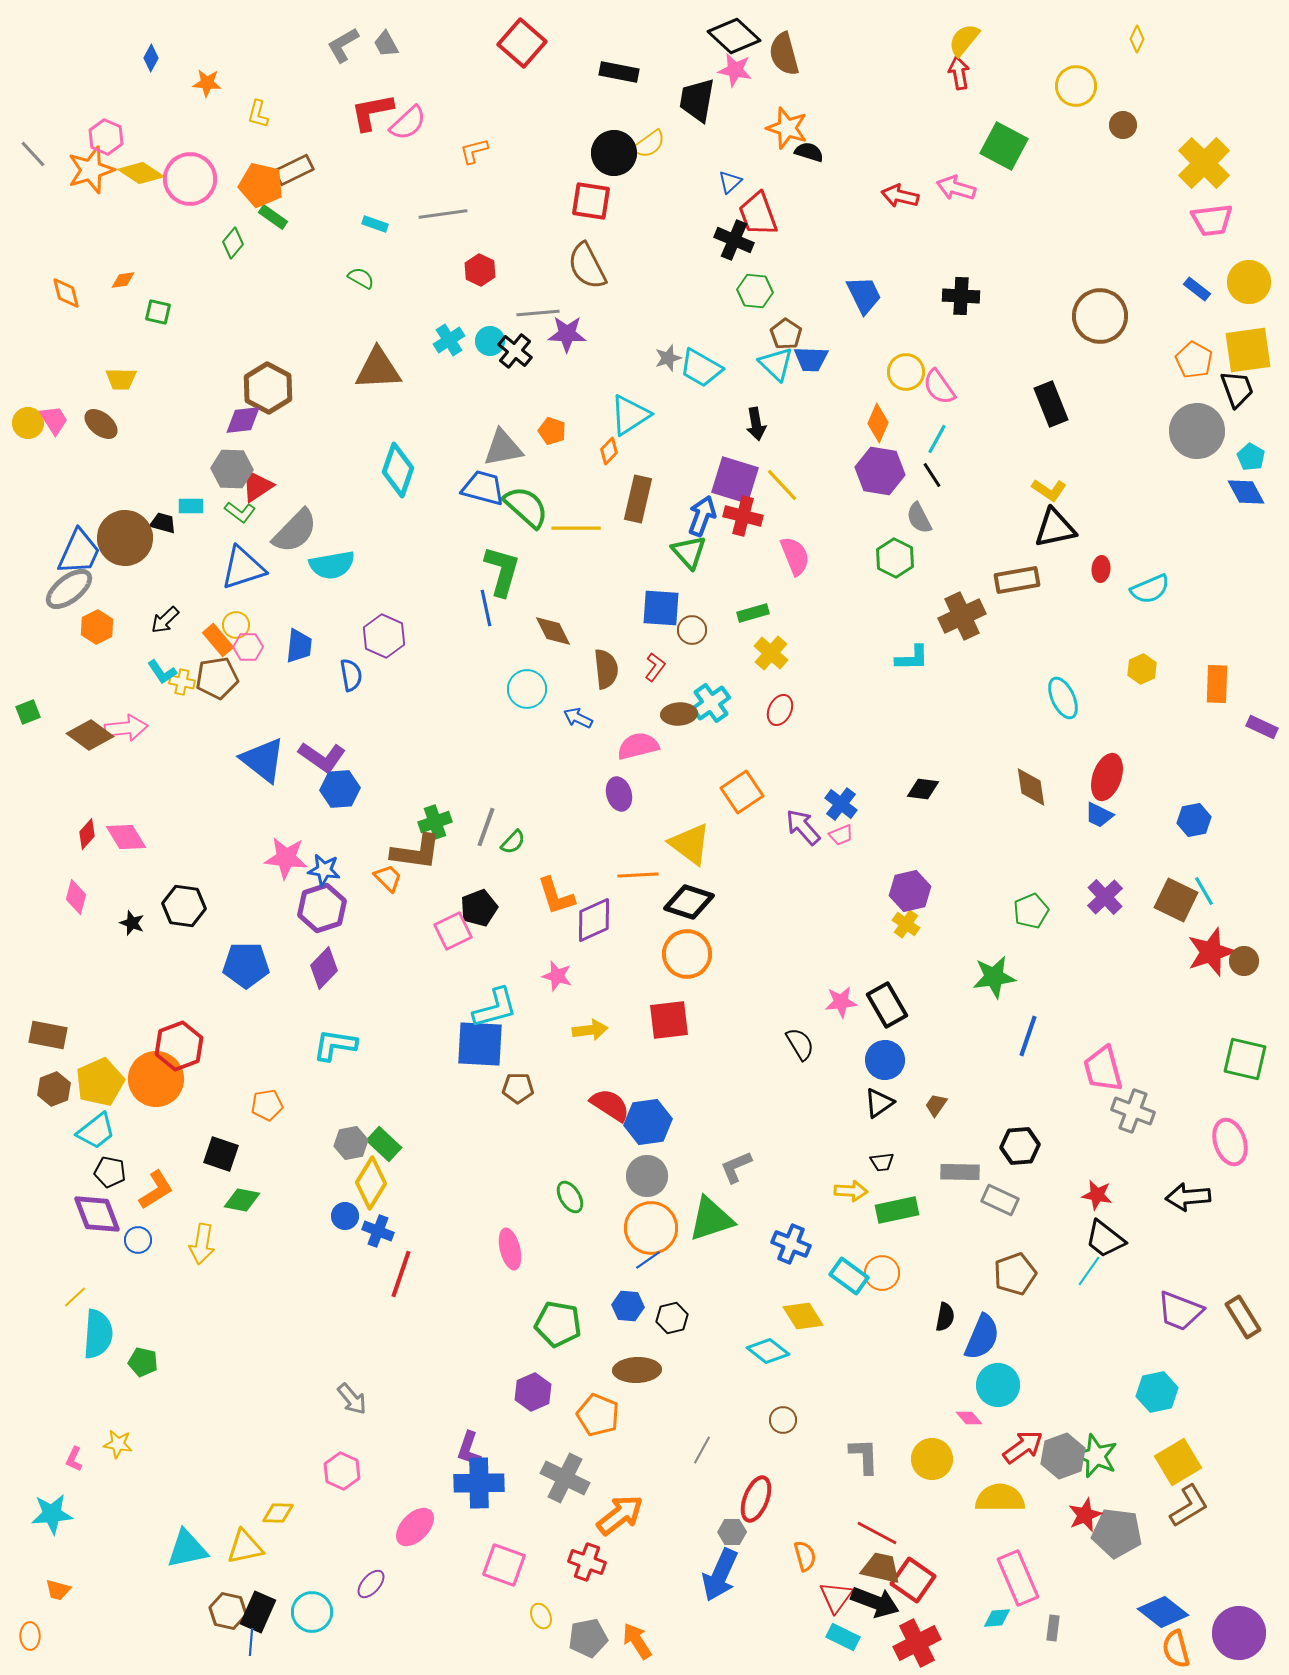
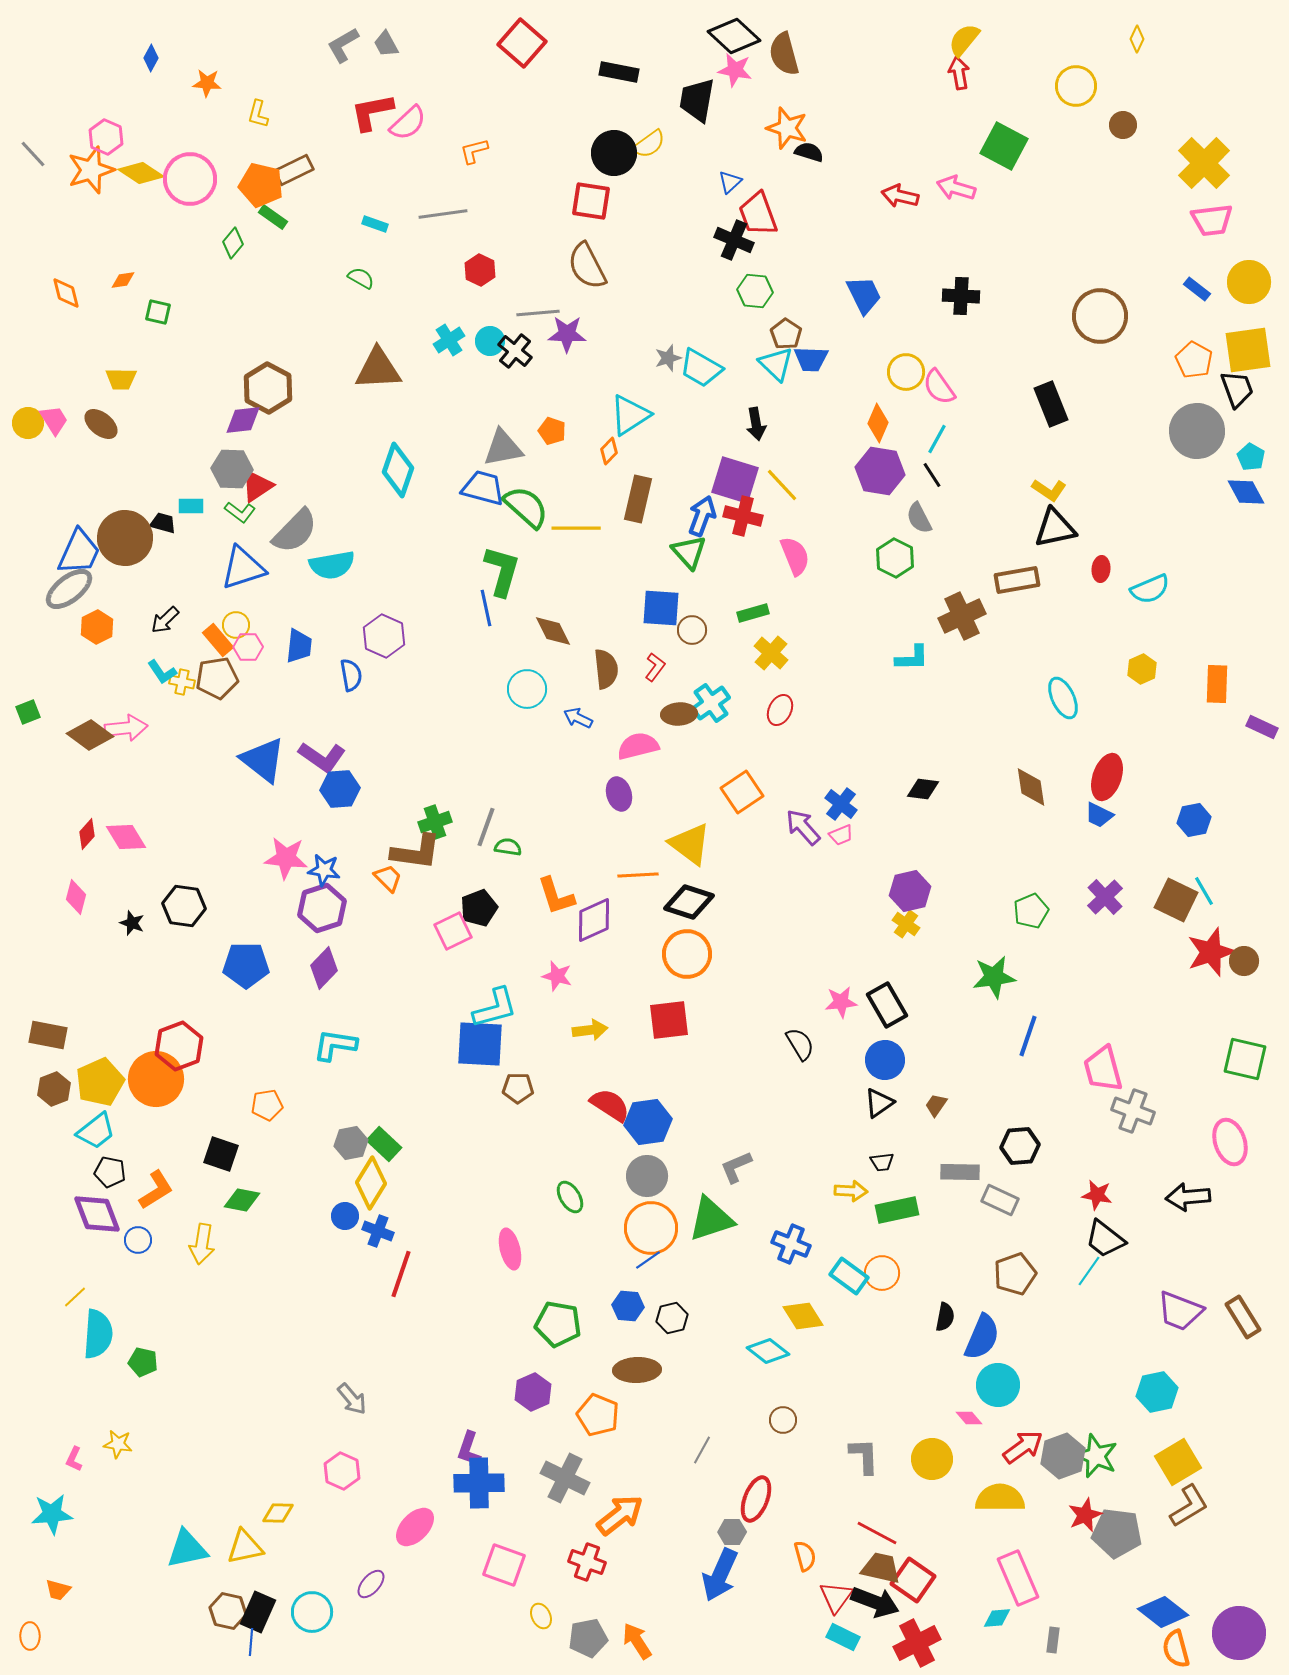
green semicircle at (513, 842): moved 5 px left, 5 px down; rotated 124 degrees counterclockwise
gray rectangle at (1053, 1628): moved 12 px down
